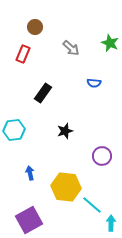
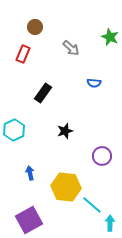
green star: moved 6 px up
cyan hexagon: rotated 20 degrees counterclockwise
cyan arrow: moved 1 px left
